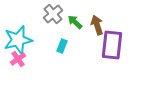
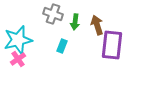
gray cross: rotated 30 degrees counterclockwise
green arrow: rotated 126 degrees counterclockwise
